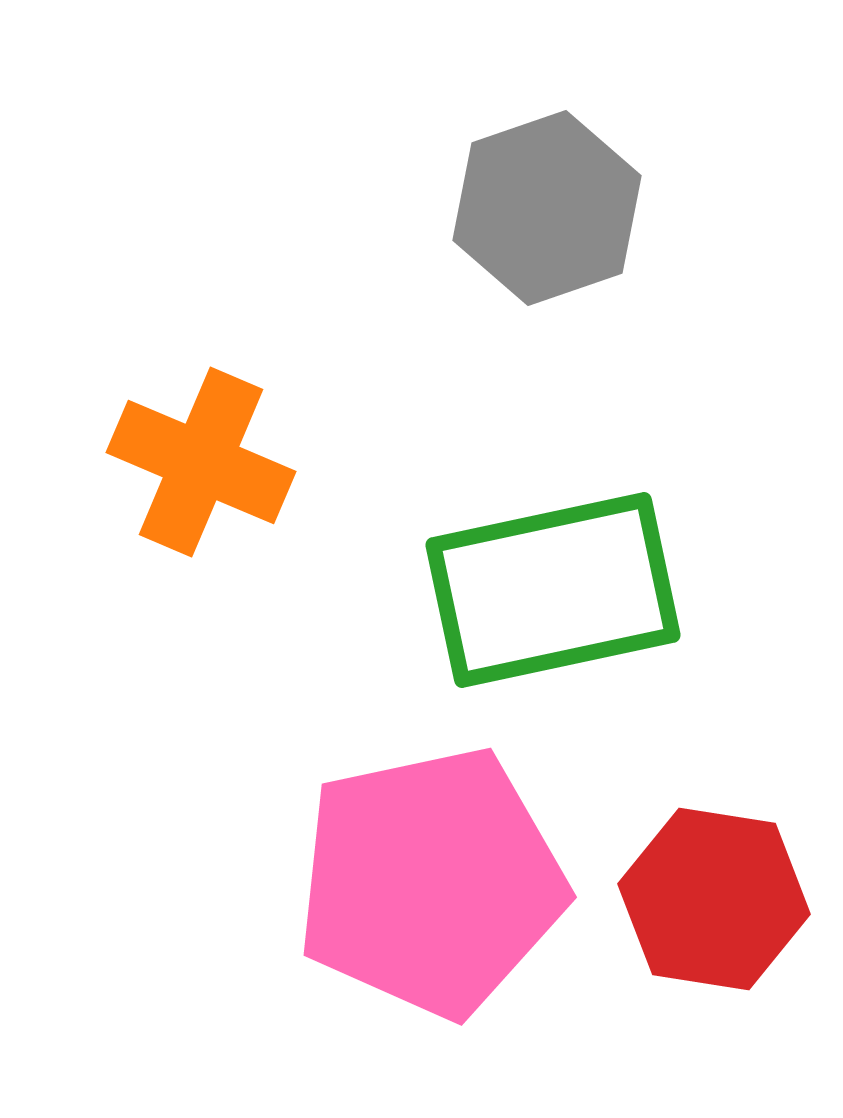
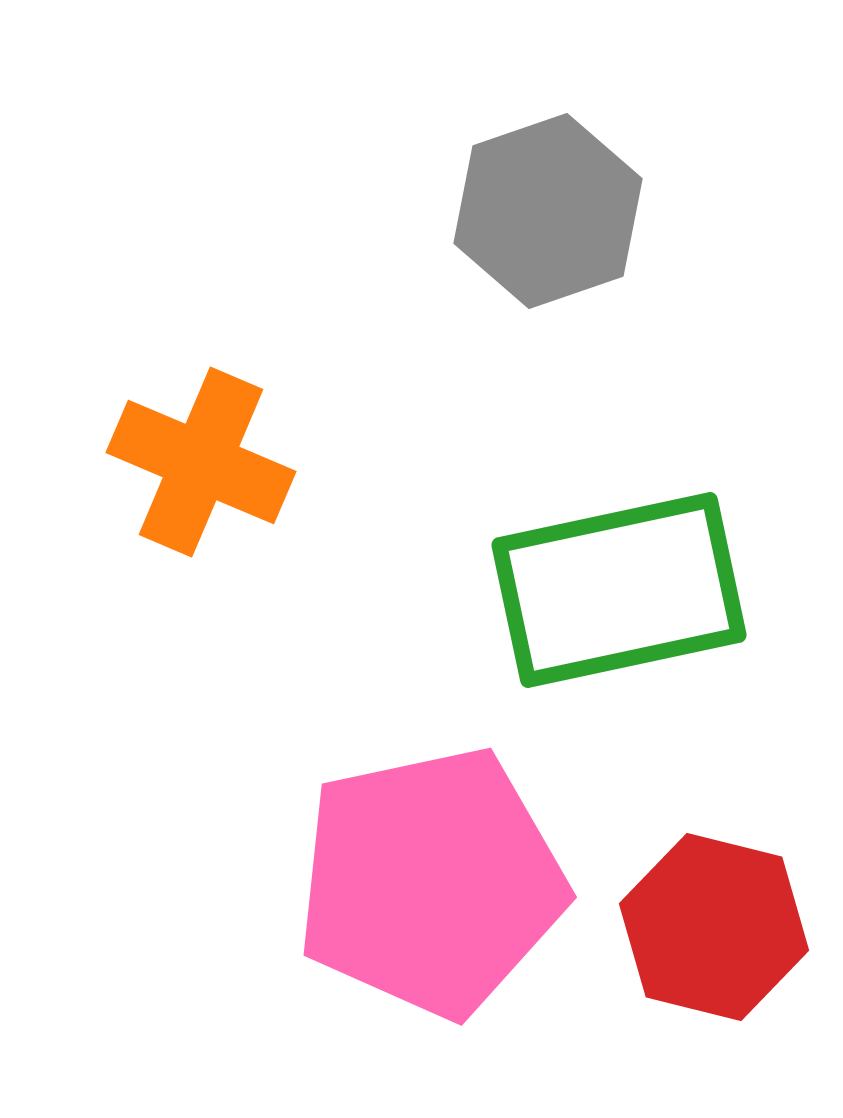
gray hexagon: moved 1 px right, 3 px down
green rectangle: moved 66 px right
red hexagon: moved 28 px down; rotated 5 degrees clockwise
